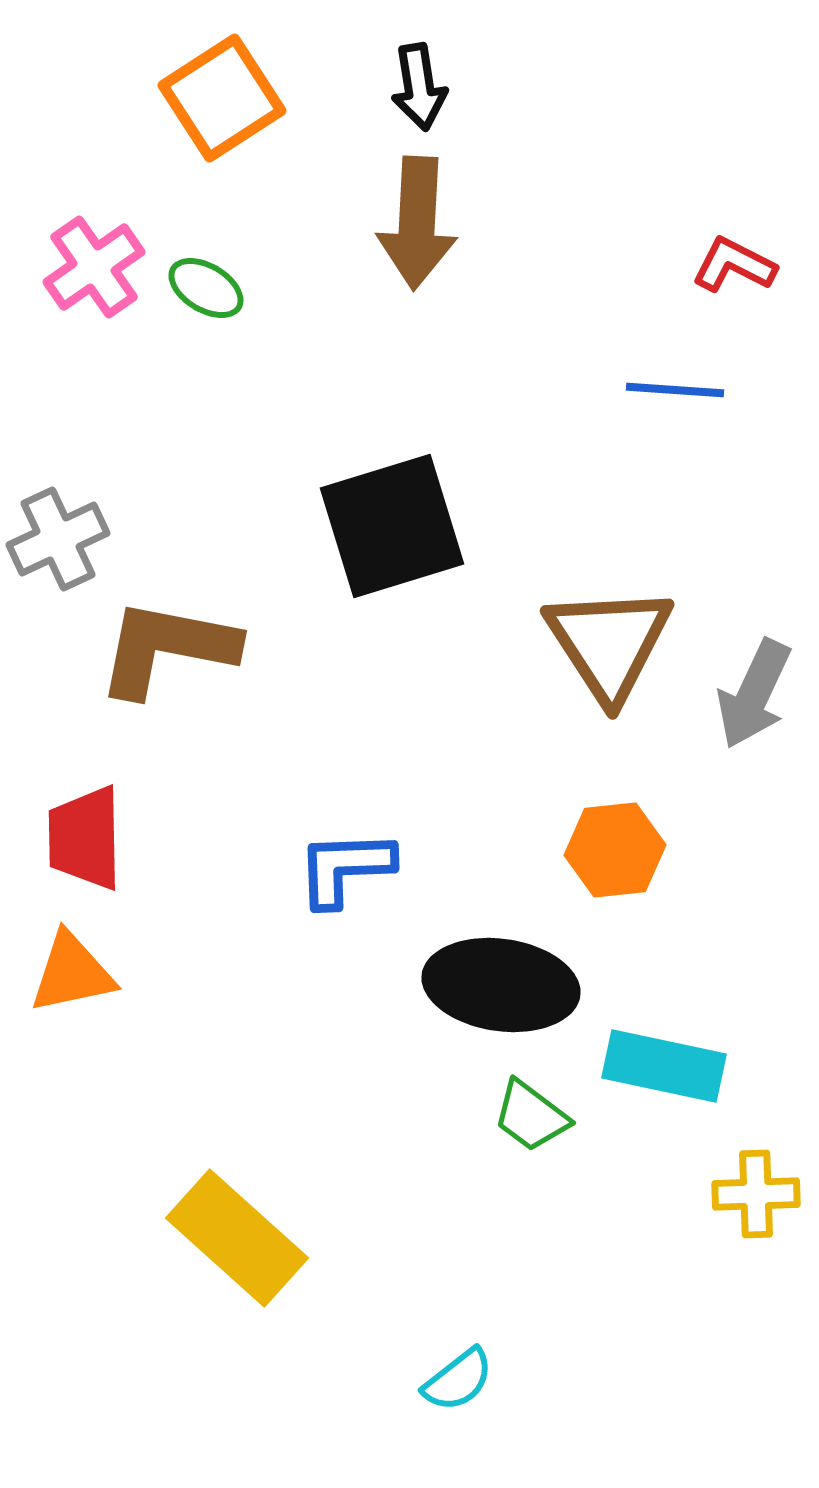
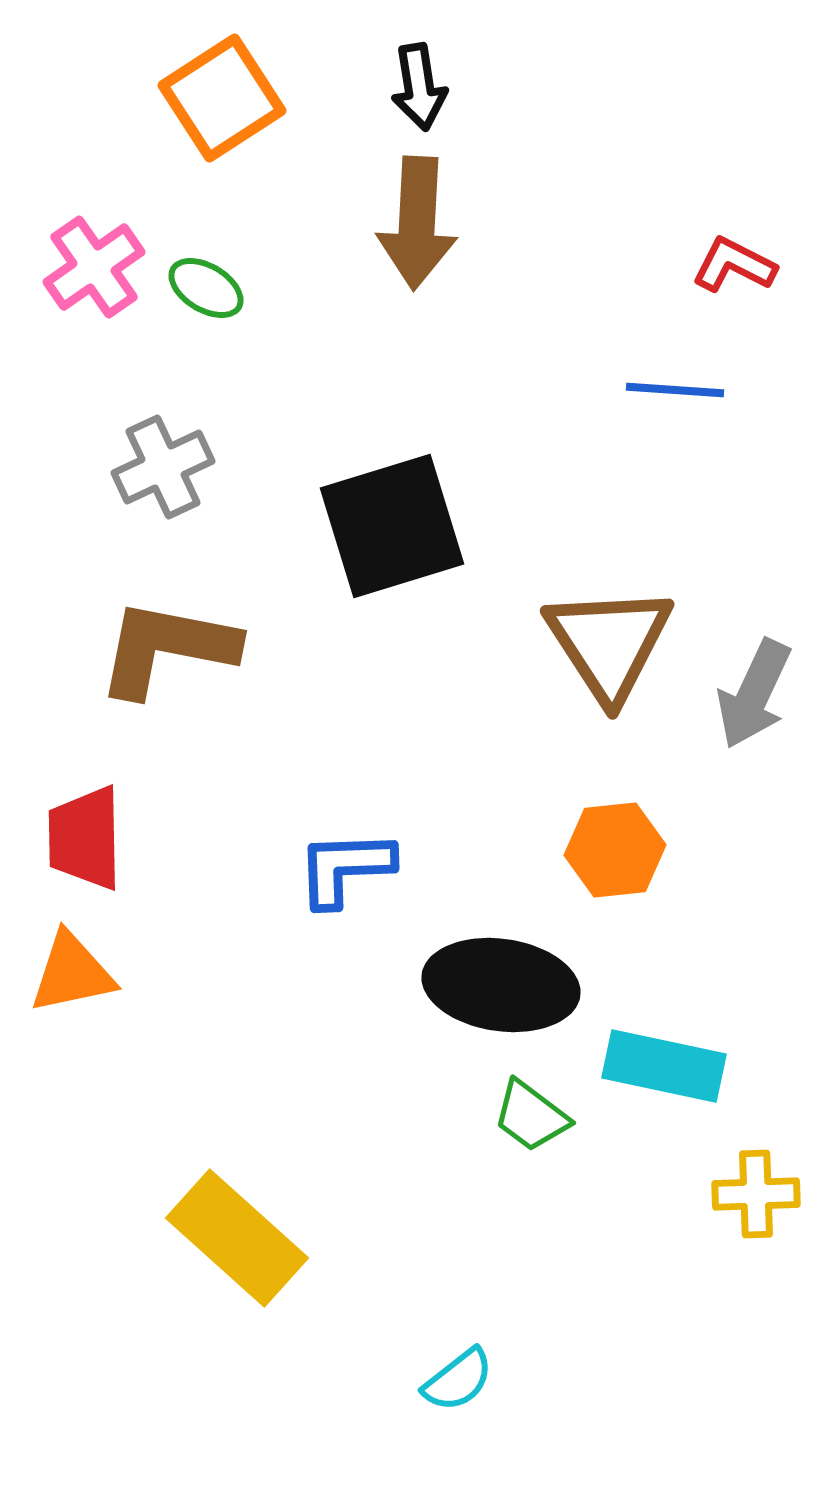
gray cross: moved 105 px right, 72 px up
